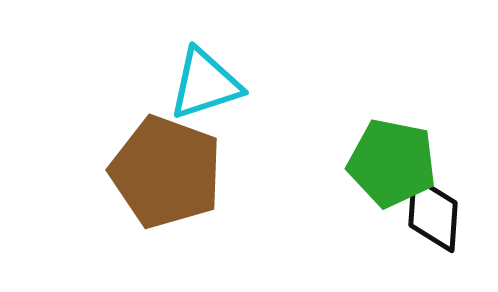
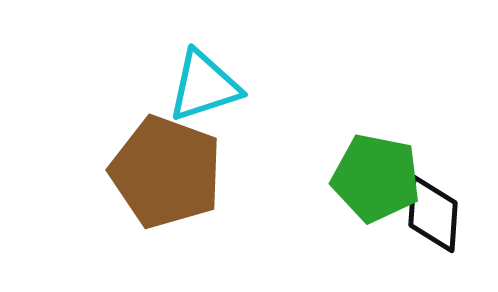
cyan triangle: moved 1 px left, 2 px down
green pentagon: moved 16 px left, 15 px down
